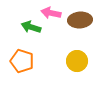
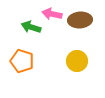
pink arrow: moved 1 px right, 1 px down
